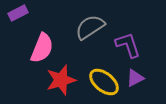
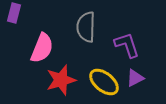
purple rectangle: moved 4 px left; rotated 48 degrees counterclockwise
gray semicircle: moved 4 px left; rotated 56 degrees counterclockwise
purple L-shape: moved 1 px left
